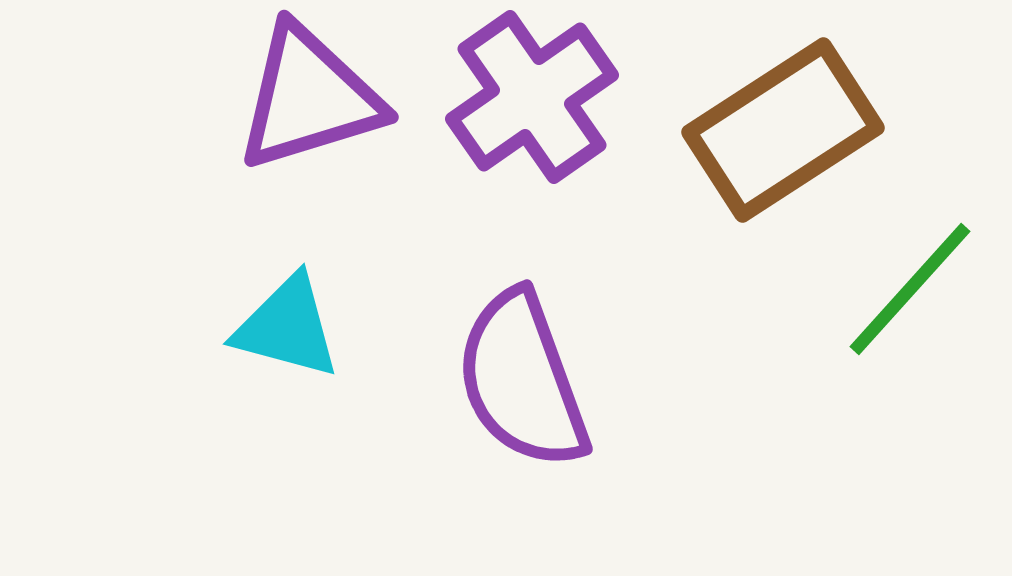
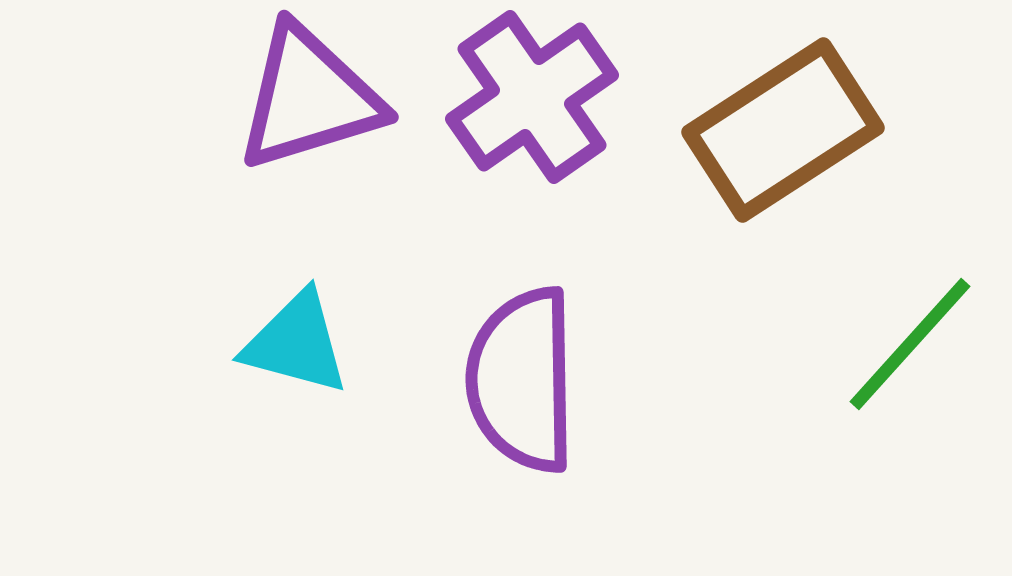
green line: moved 55 px down
cyan triangle: moved 9 px right, 16 px down
purple semicircle: rotated 19 degrees clockwise
